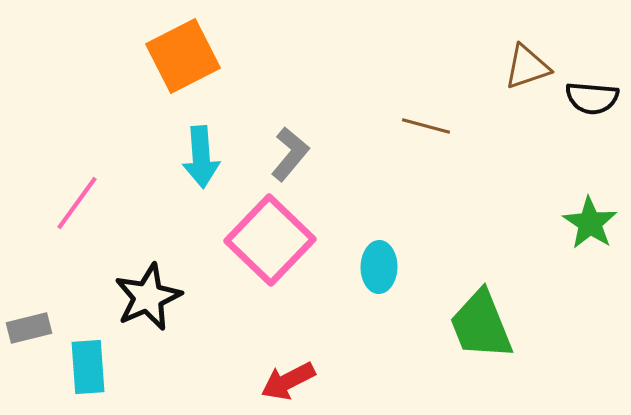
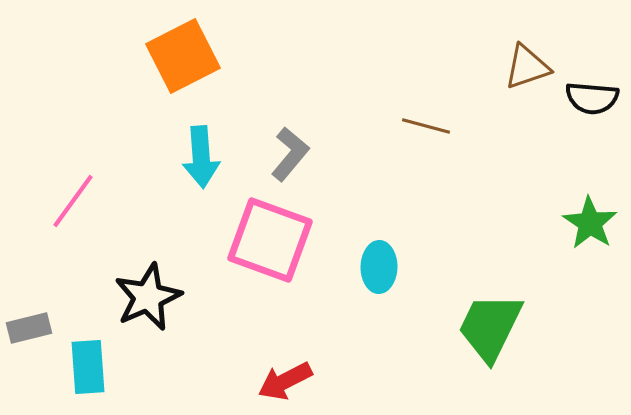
pink line: moved 4 px left, 2 px up
pink square: rotated 24 degrees counterclockwise
green trapezoid: moved 9 px right, 2 px down; rotated 48 degrees clockwise
red arrow: moved 3 px left
